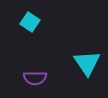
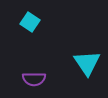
purple semicircle: moved 1 px left, 1 px down
